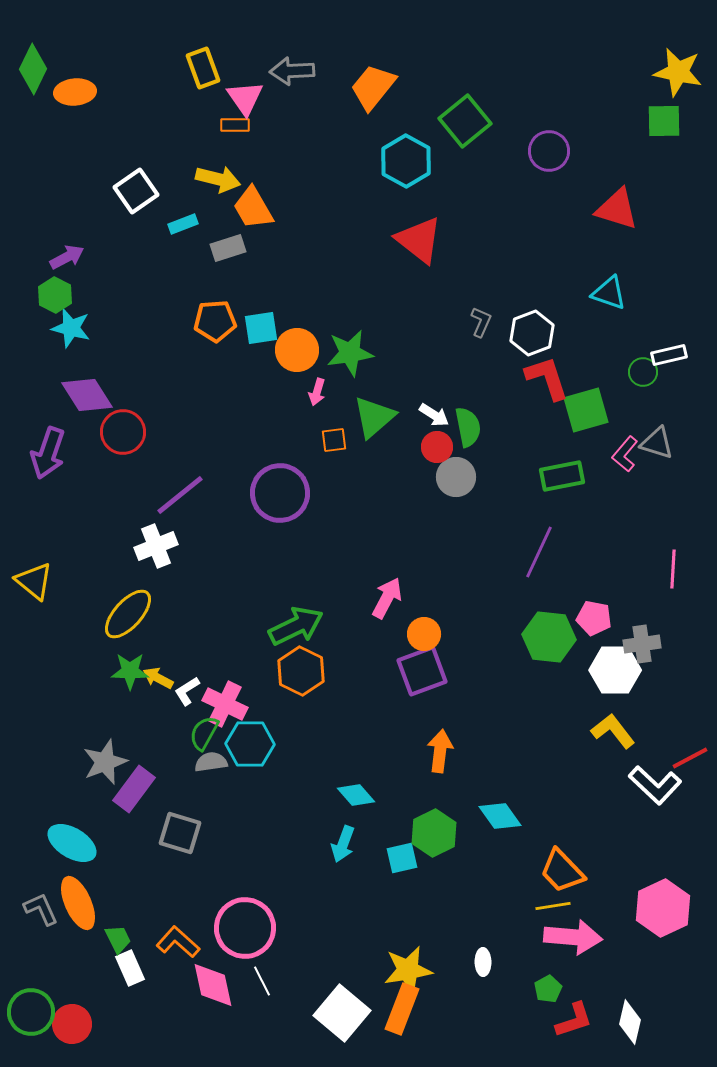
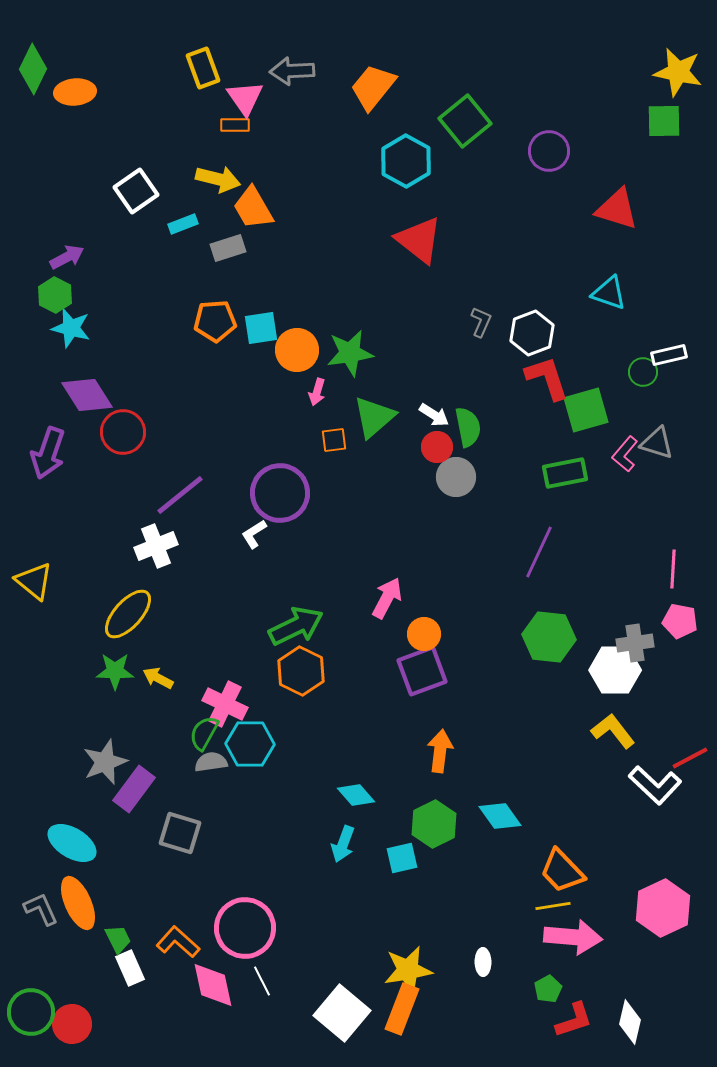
green rectangle at (562, 476): moved 3 px right, 3 px up
pink pentagon at (594, 618): moved 86 px right, 3 px down
gray cross at (642, 644): moved 7 px left, 1 px up
green star at (130, 671): moved 15 px left
white L-shape at (187, 691): moved 67 px right, 157 px up
green hexagon at (434, 833): moved 9 px up
